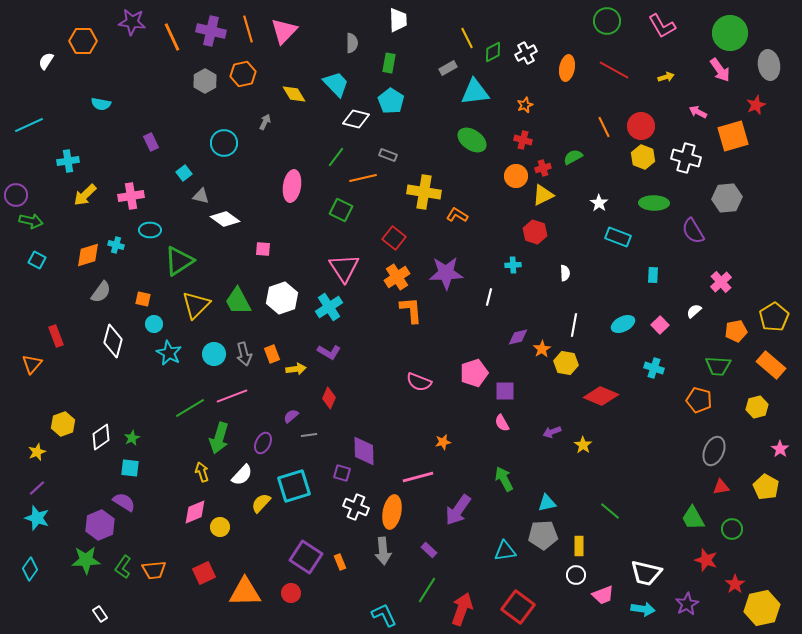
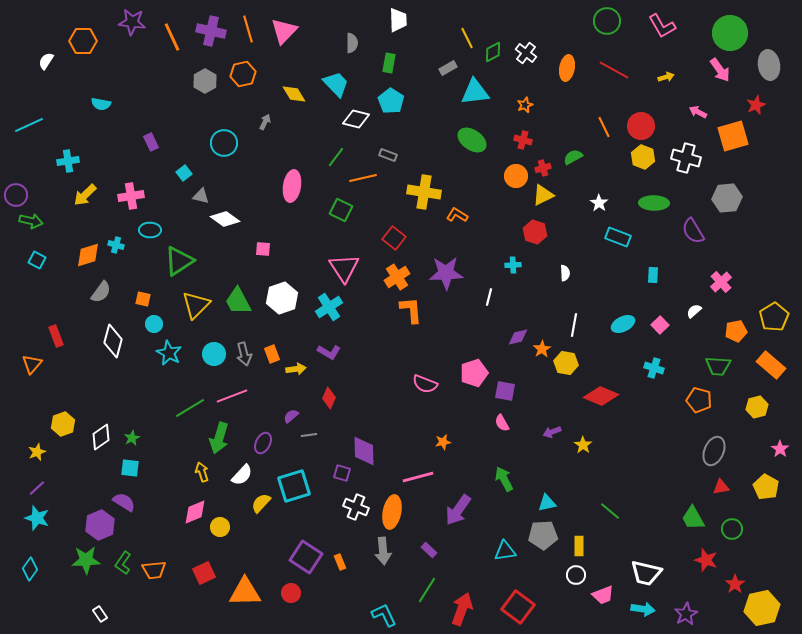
white cross at (526, 53): rotated 25 degrees counterclockwise
pink semicircle at (419, 382): moved 6 px right, 2 px down
purple square at (505, 391): rotated 10 degrees clockwise
green L-shape at (123, 567): moved 4 px up
purple star at (687, 604): moved 1 px left, 10 px down
